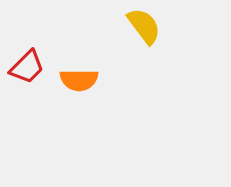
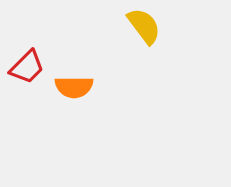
orange semicircle: moved 5 px left, 7 px down
